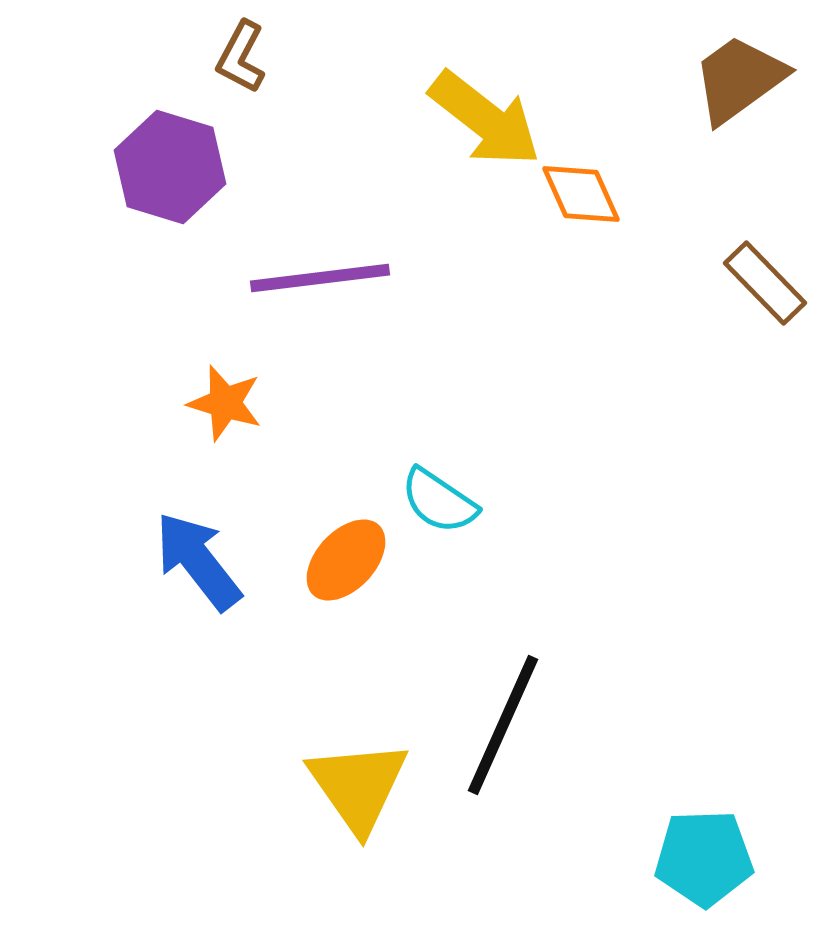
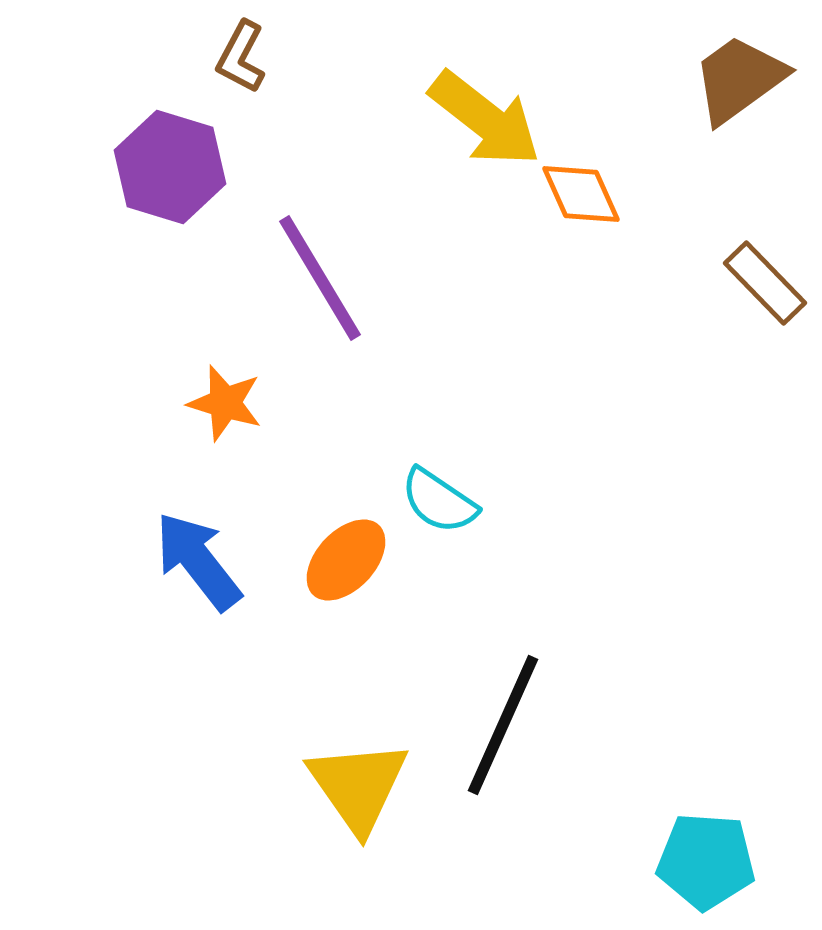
purple line: rotated 66 degrees clockwise
cyan pentagon: moved 2 px right, 3 px down; rotated 6 degrees clockwise
